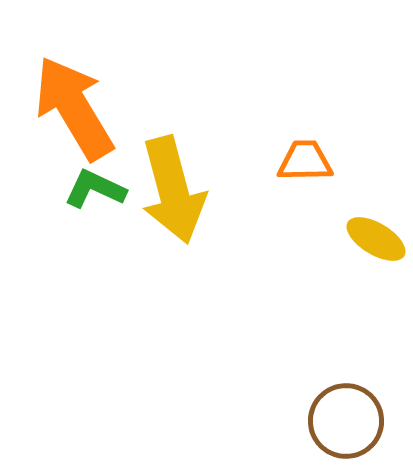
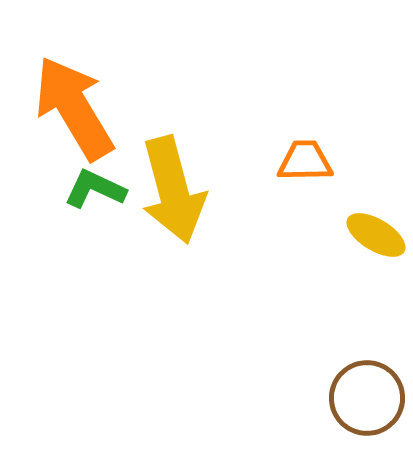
yellow ellipse: moved 4 px up
brown circle: moved 21 px right, 23 px up
